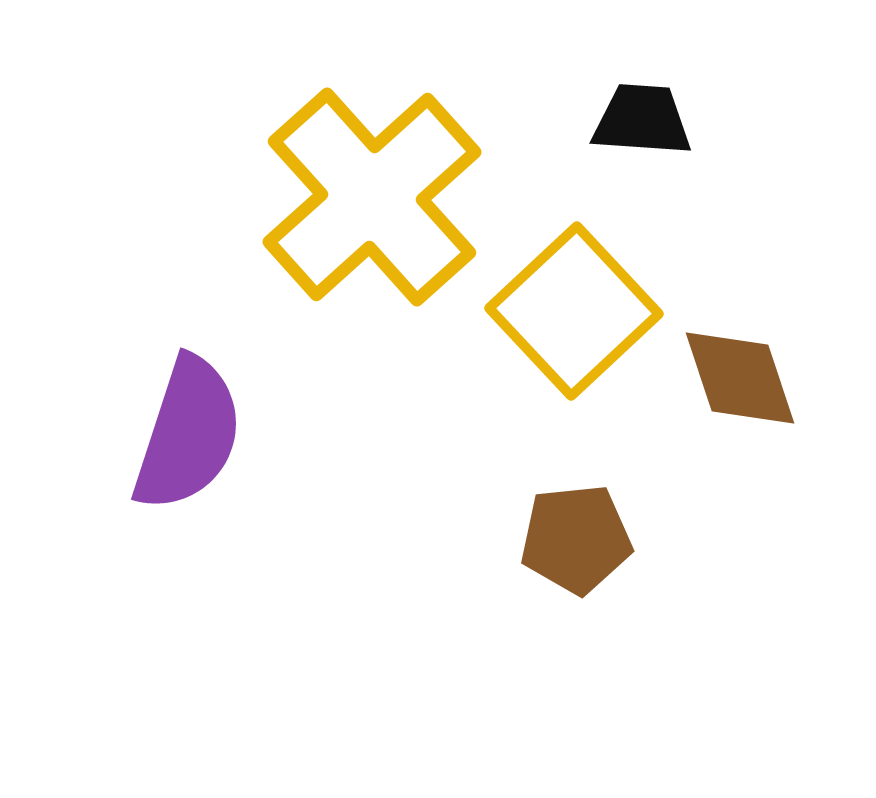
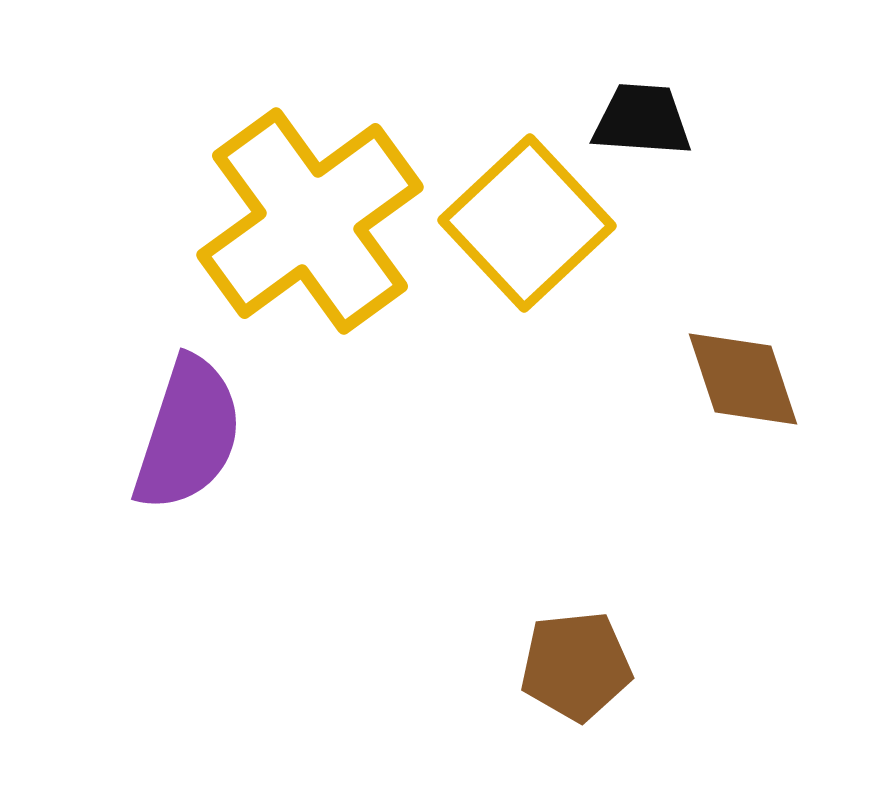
yellow cross: moved 62 px left, 24 px down; rotated 6 degrees clockwise
yellow square: moved 47 px left, 88 px up
brown diamond: moved 3 px right, 1 px down
brown pentagon: moved 127 px down
